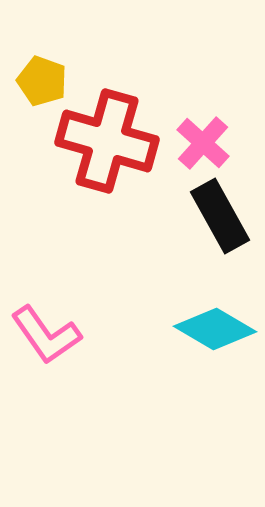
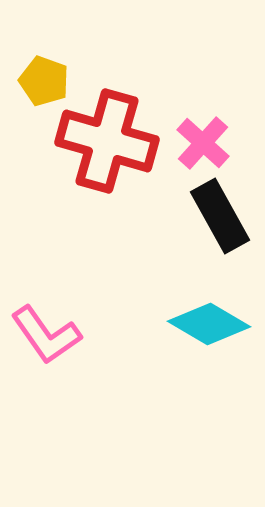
yellow pentagon: moved 2 px right
cyan diamond: moved 6 px left, 5 px up
